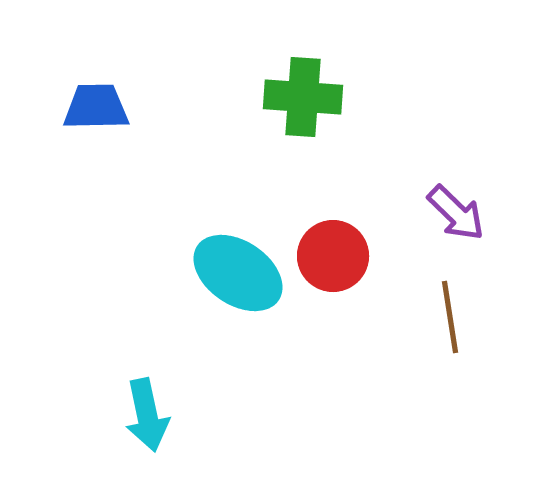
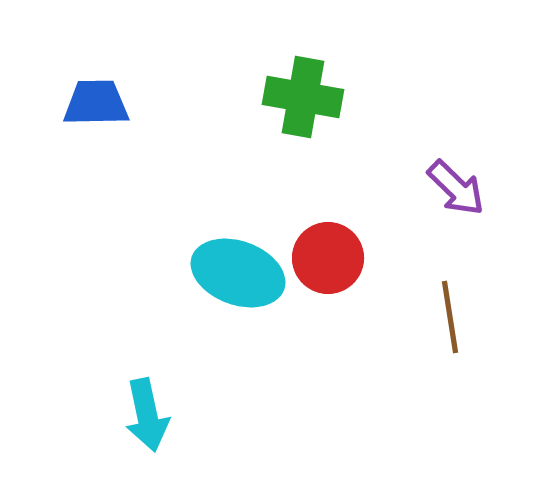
green cross: rotated 6 degrees clockwise
blue trapezoid: moved 4 px up
purple arrow: moved 25 px up
red circle: moved 5 px left, 2 px down
cyan ellipse: rotated 14 degrees counterclockwise
